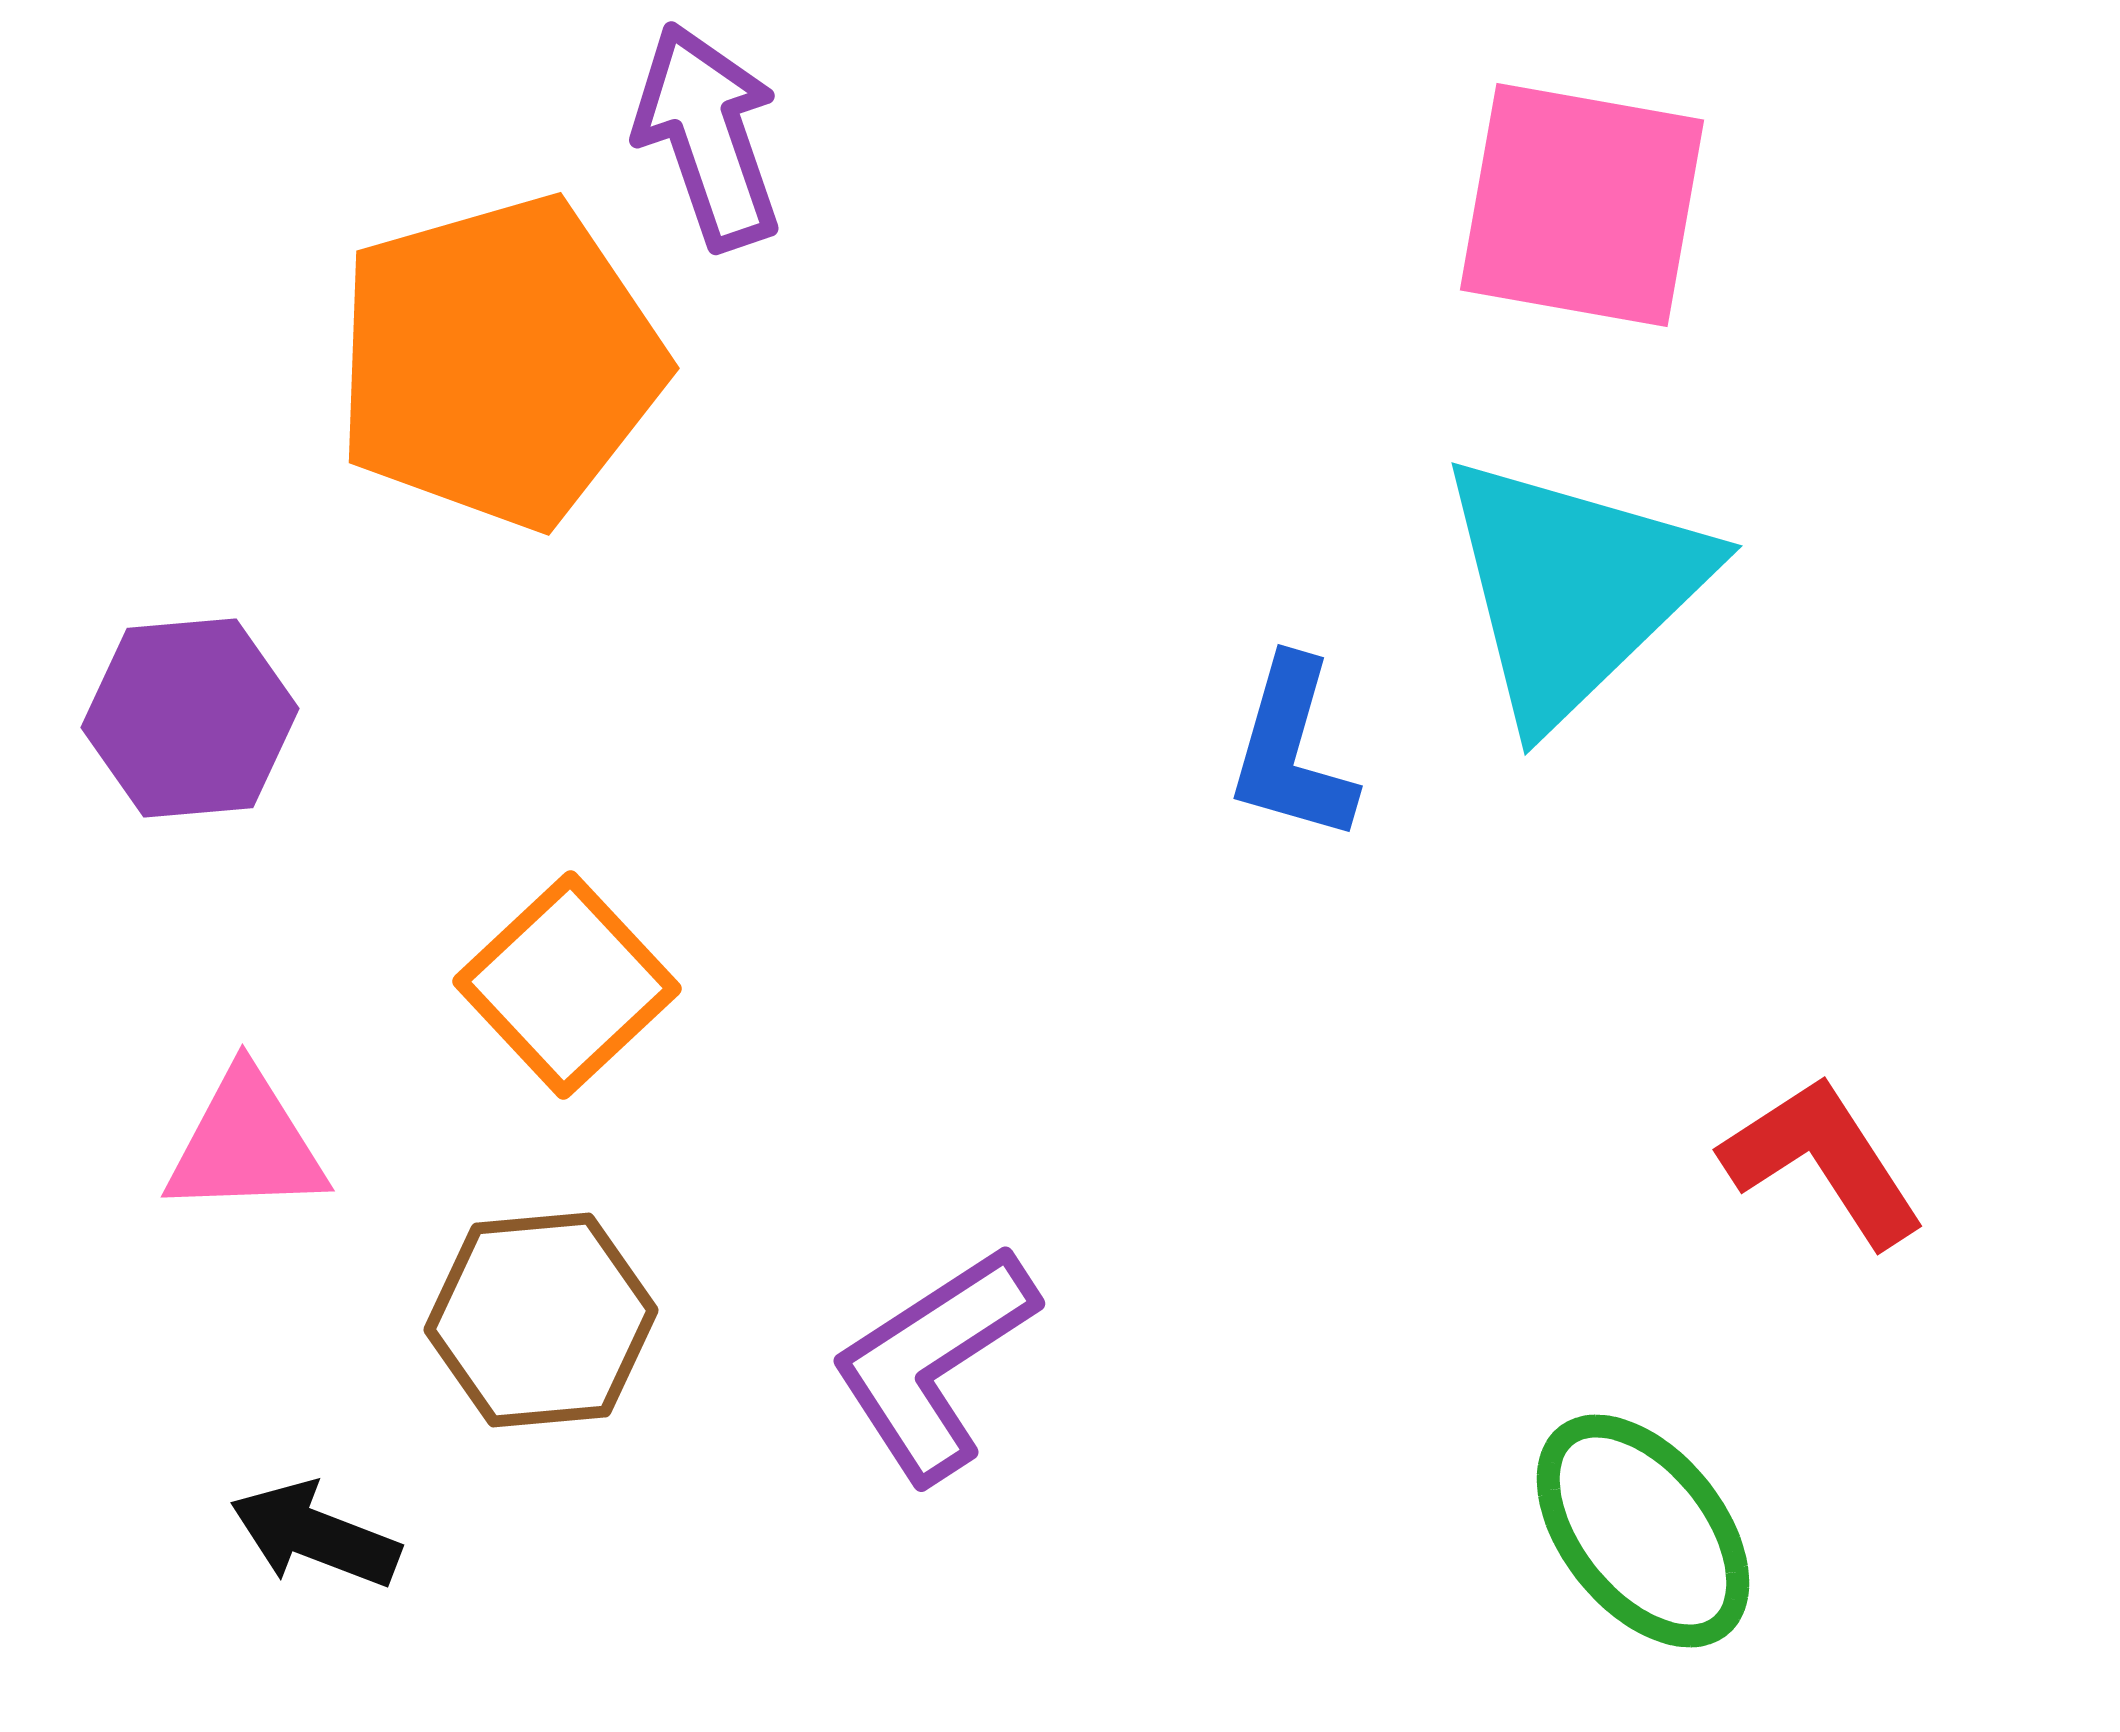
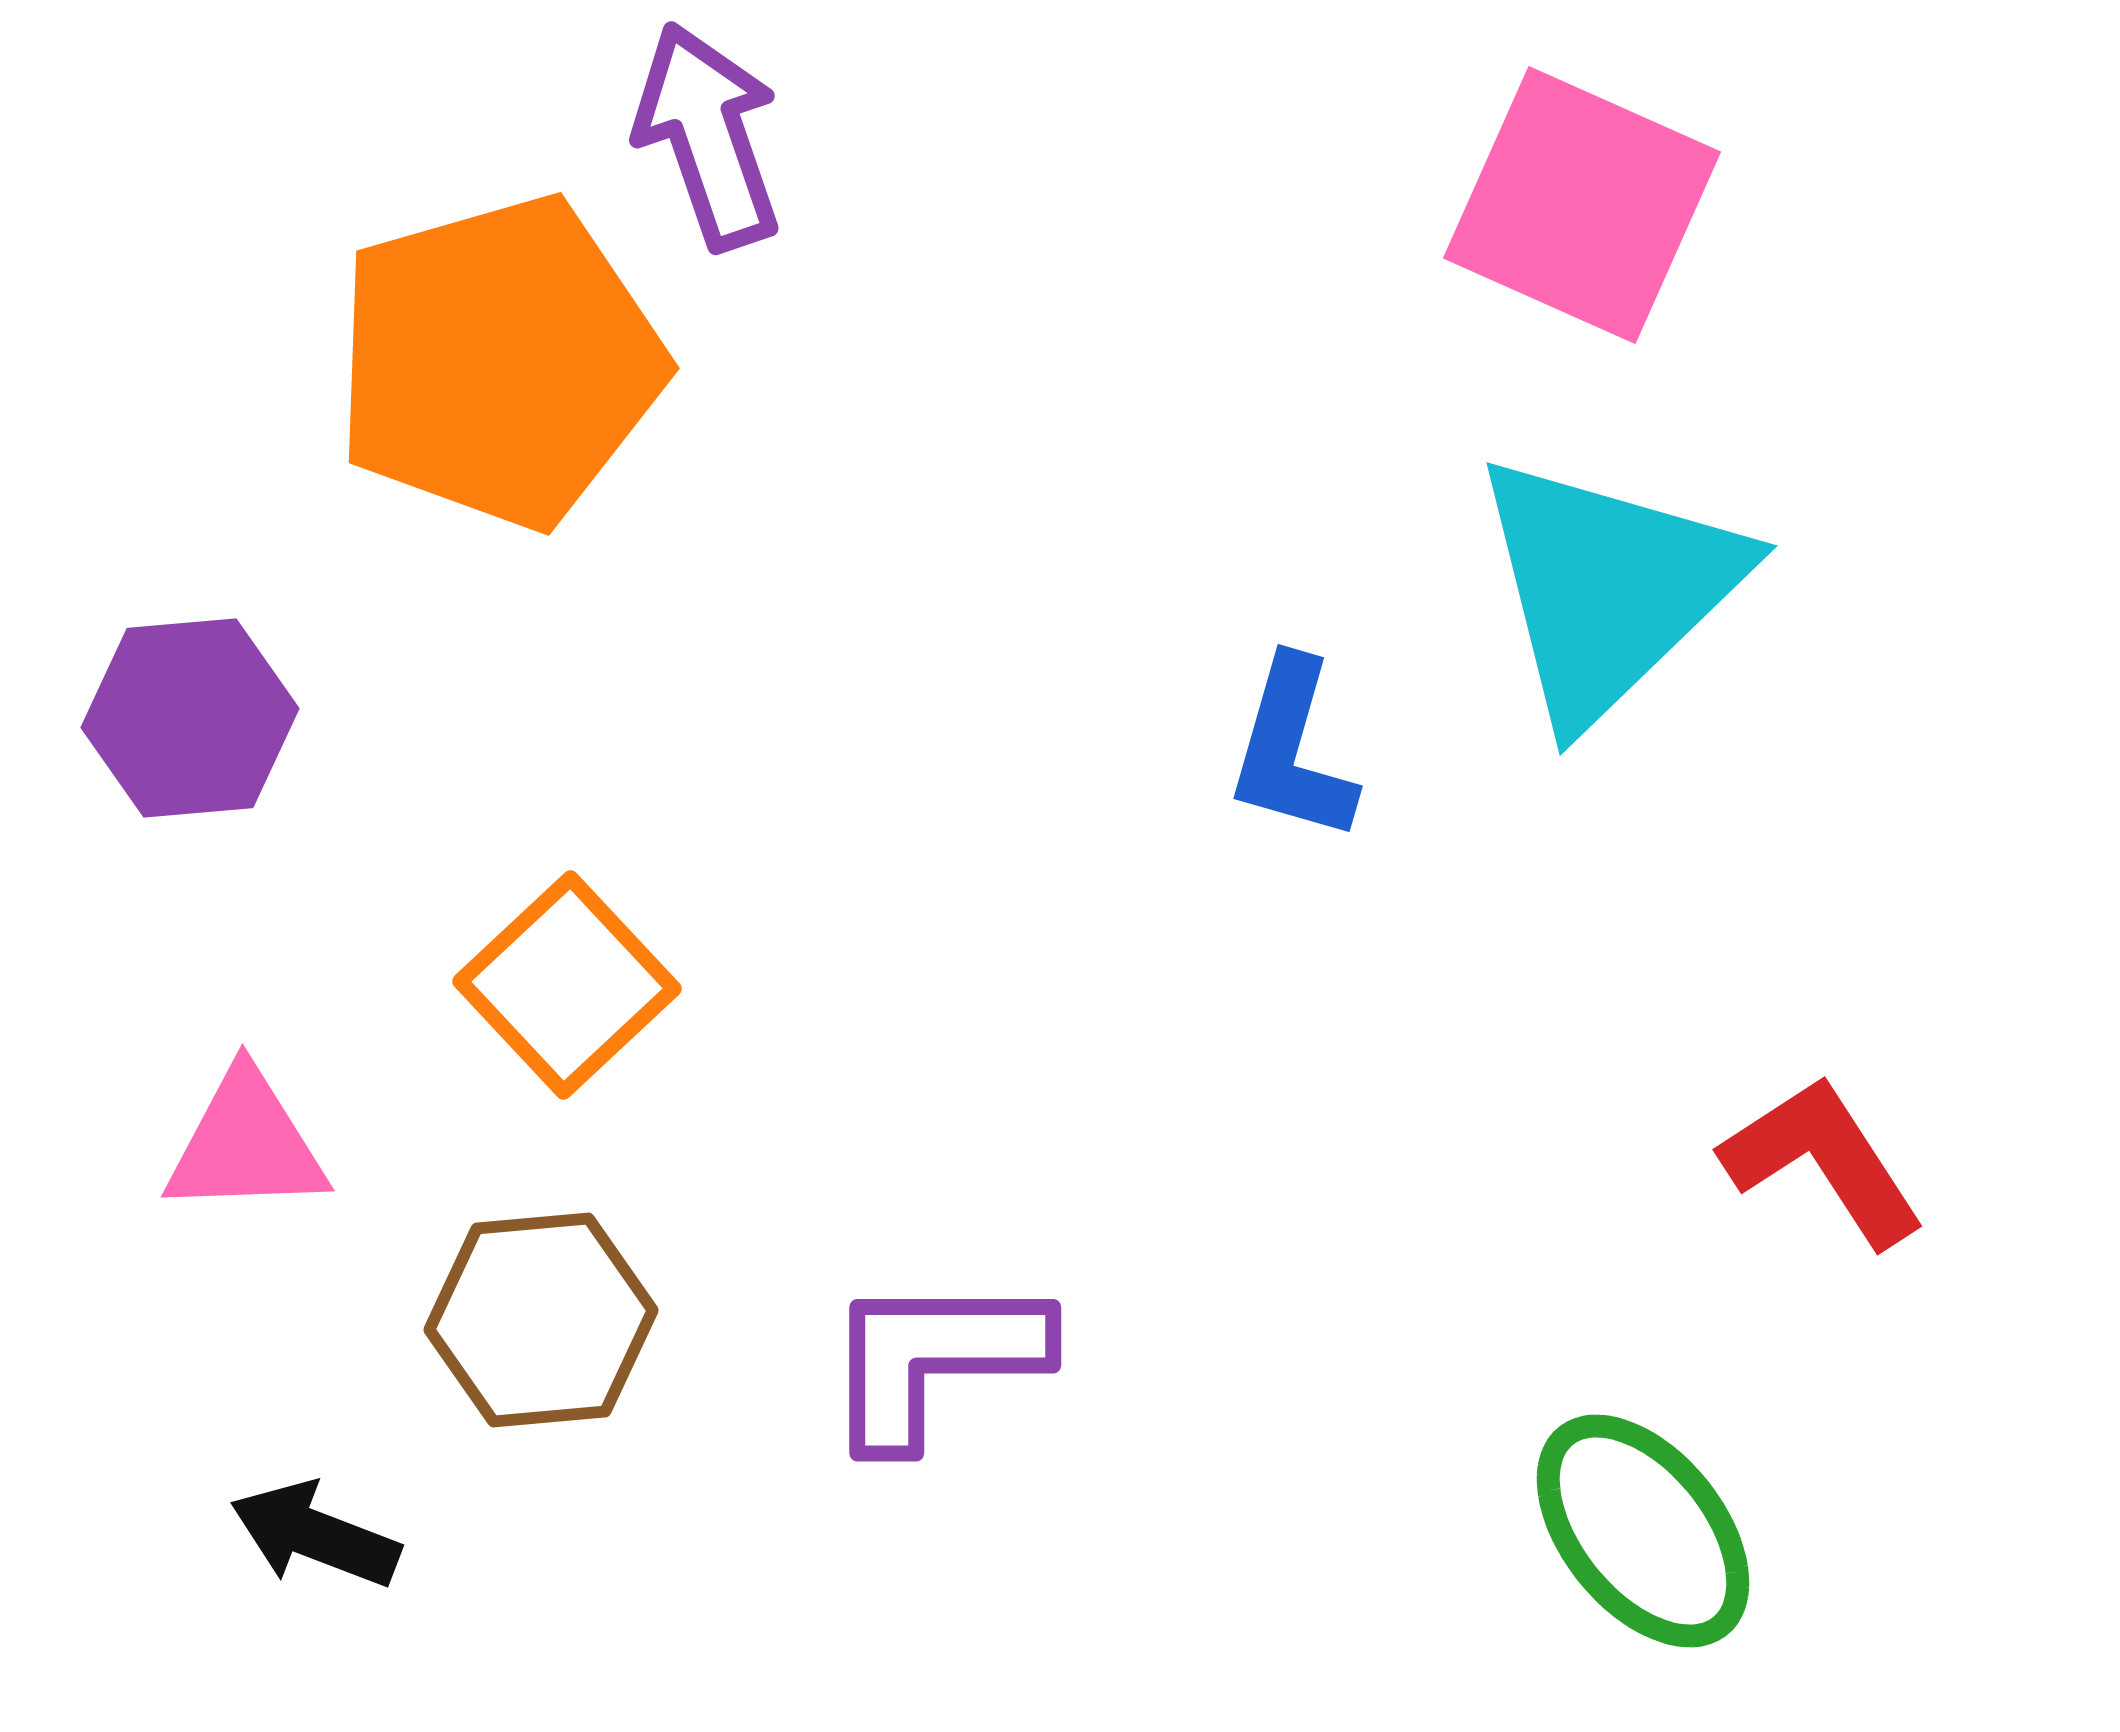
pink square: rotated 14 degrees clockwise
cyan triangle: moved 35 px right
purple L-shape: moved 4 px up; rotated 33 degrees clockwise
